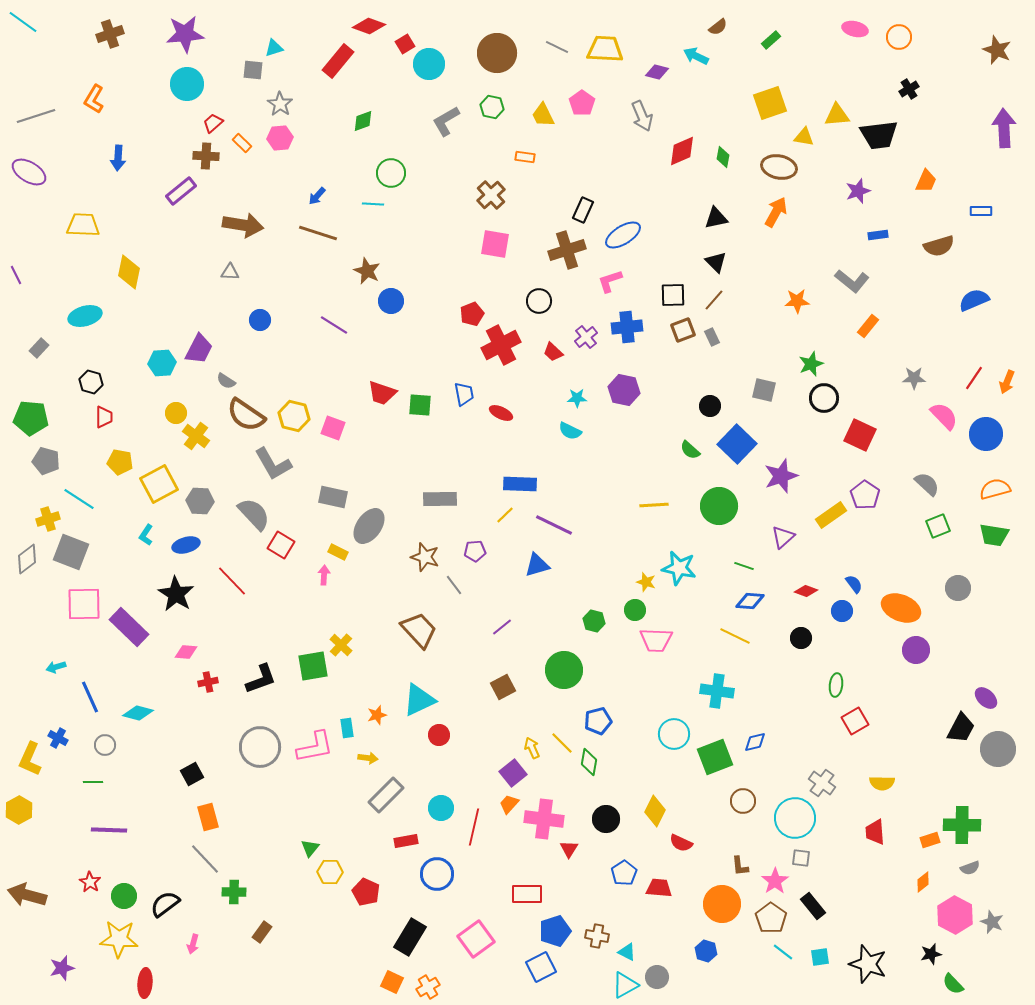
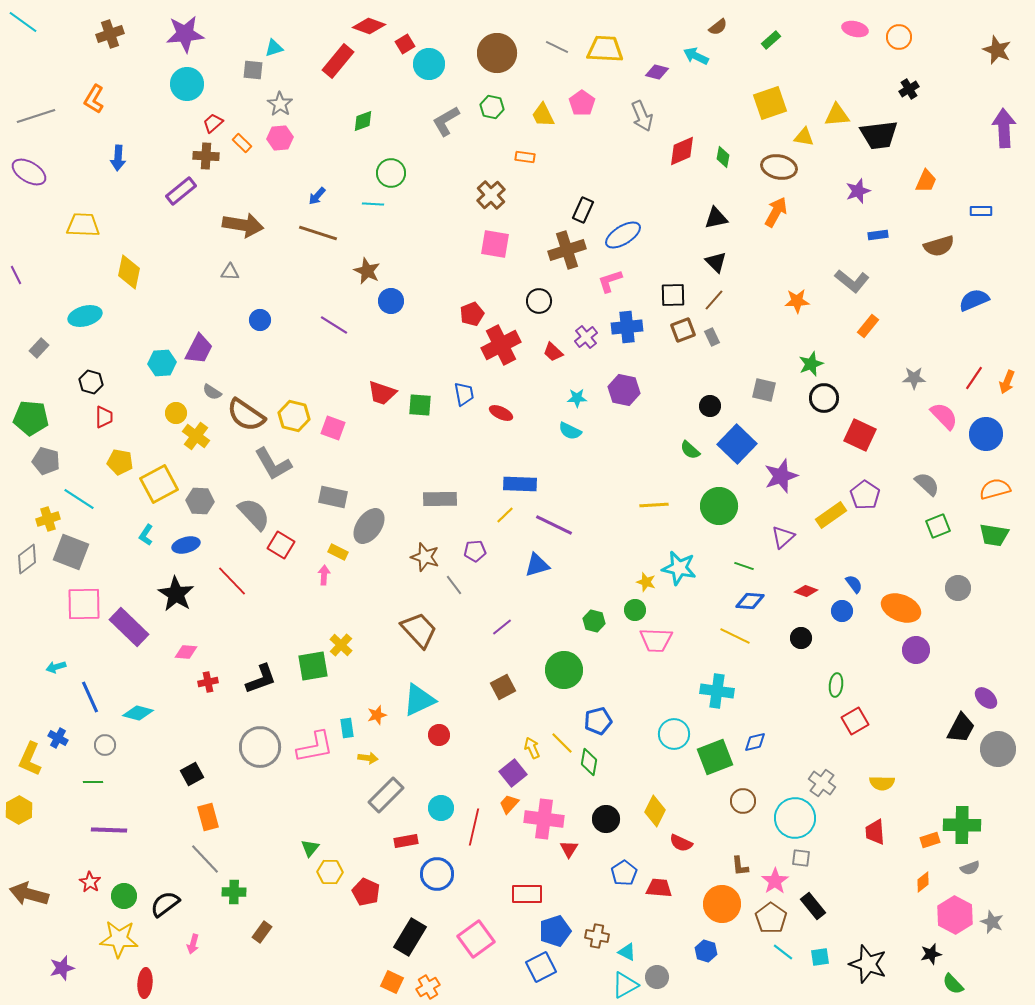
gray semicircle at (226, 381): moved 14 px left, 11 px down
brown arrow at (27, 895): moved 2 px right, 1 px up
